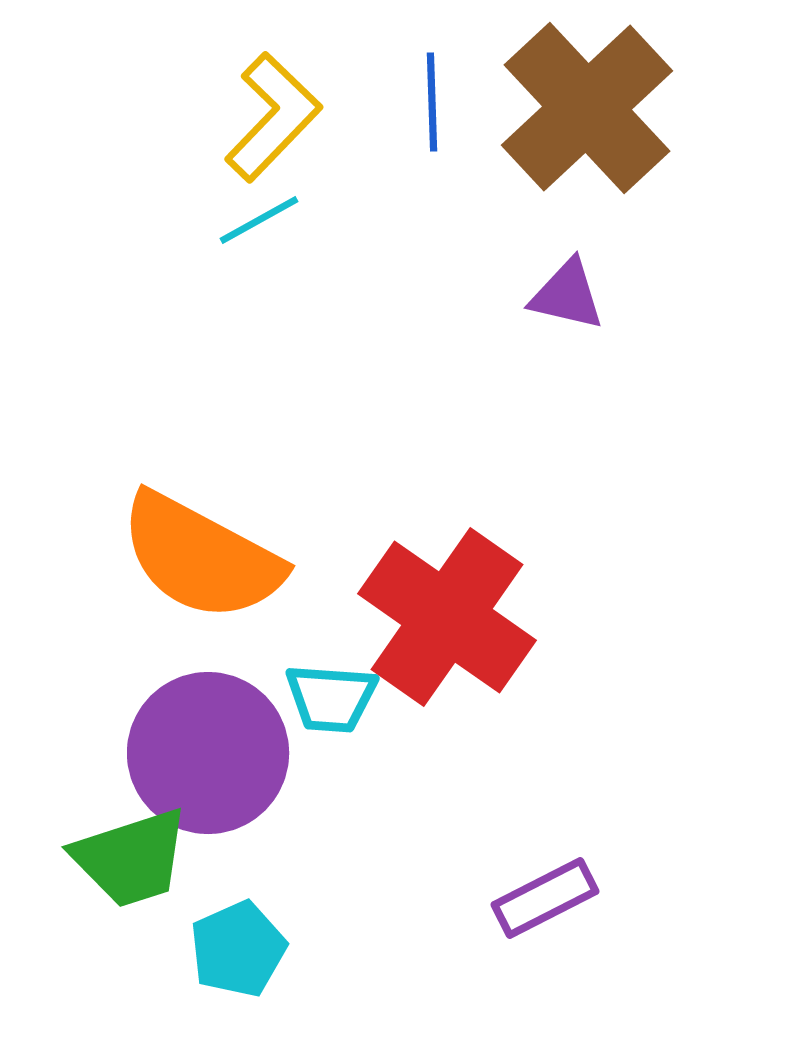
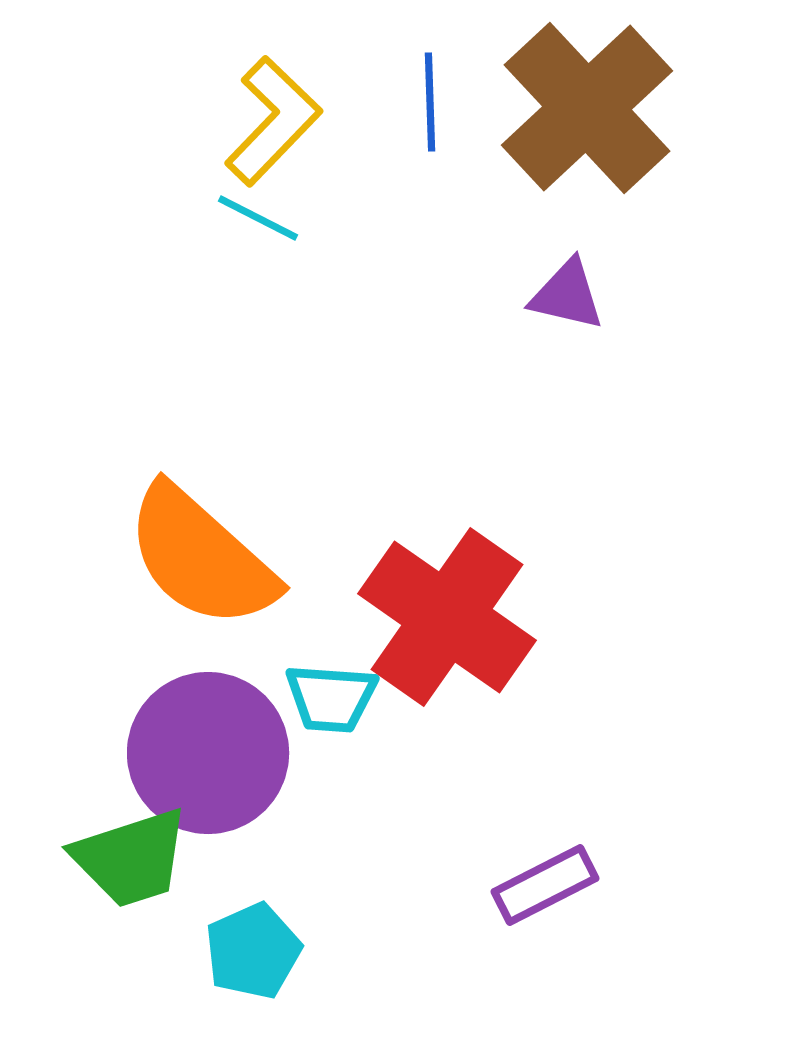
blue line: moved 2 px left
yellow L-shape: moved 4 px down
cyan line: moved 1 px left, 2 px up; rotated 56 degrees clockwise
orange semicircle: rotated 14 degrees clockwise
purple rectangle: moved 13 px up
cyan pentagon: moved 15 px right, 2 px down
